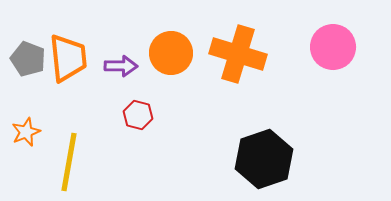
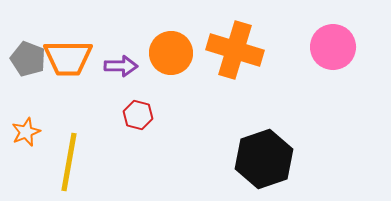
orange cross: moved 3 px left, 4 px up
orange trapezoid: rotated 96 degrees clockwise
